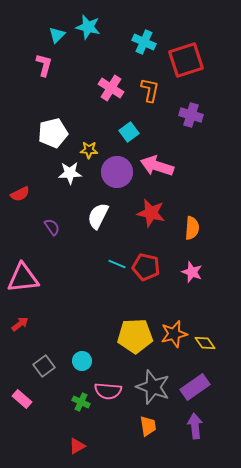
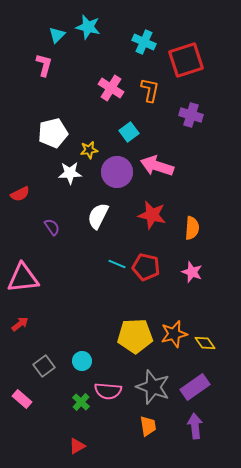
yellow star: rotated 12 degrees counterclockwise
red star: moved 1 px right, 2 px down
green cross: rotated 18 degrees clockwise
